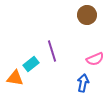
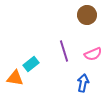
purple line: moved 12 px right
pink semicircle: moved 2 px left, 5 px up
